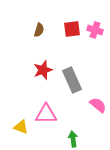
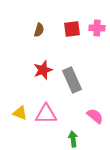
pink cross: moved 2 px right, 2 px up; rotated 14 degrees counterclockwise
pink semicircle: moved 3 px left, 11 px down
yellow triangle: moved 1 px left, 14 px up
